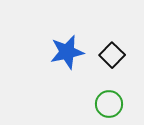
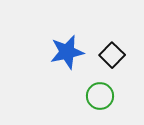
green circle: moved 9 px left, 8 px up
